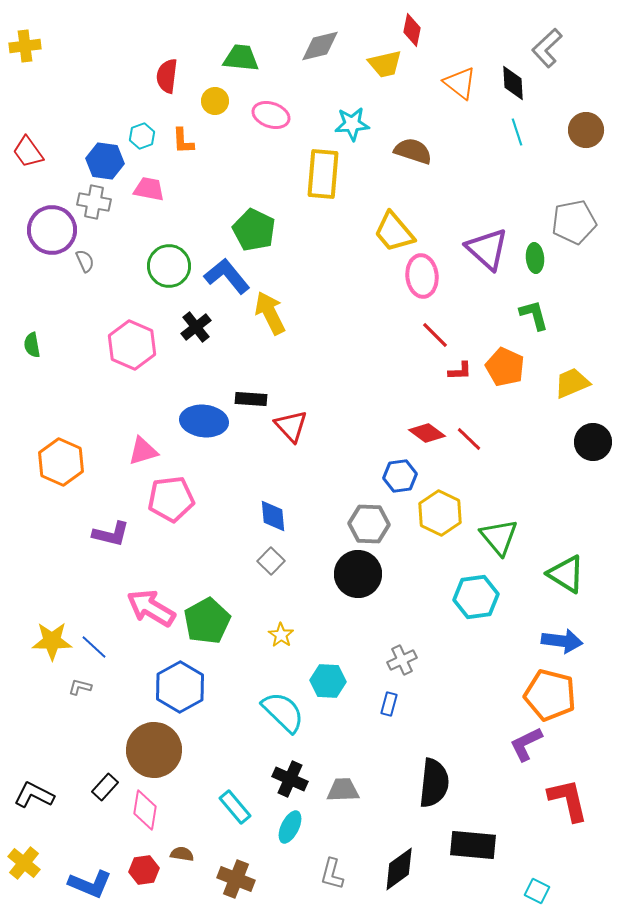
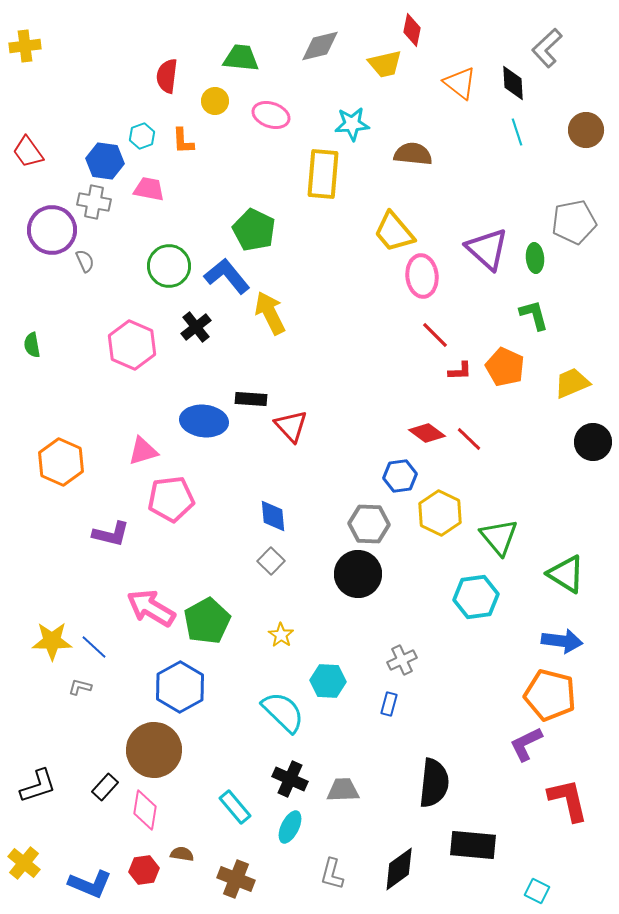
brown semicircle at (413, 151): moved 3 px down; rotated 12 degrees counterclockwise
black L-shape at (34, 795): moved 4 px right, 9 px up; rotated 135 degrees clockwise
